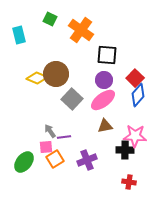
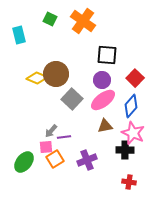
orange cross: moved 2 px right, 9 px up
purple circle: moved 2 px left
blue diamond: moved 7 px left, 11 px down
gray arrow: moved 1 px right; rotated 104 degrees counterclockwise
pink star: moved 2 px left, 3 px up; rotated 20 degrees clockwise
